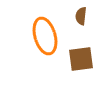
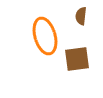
brown square: moved 4 px left
